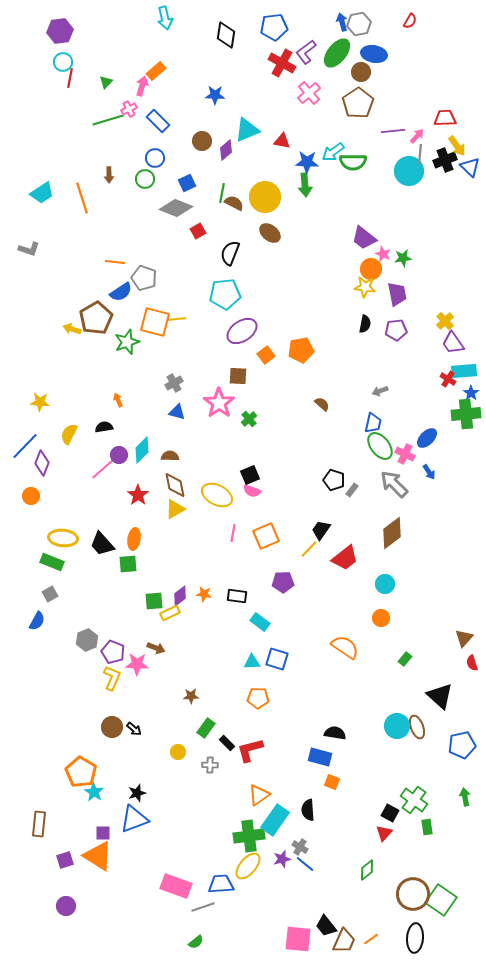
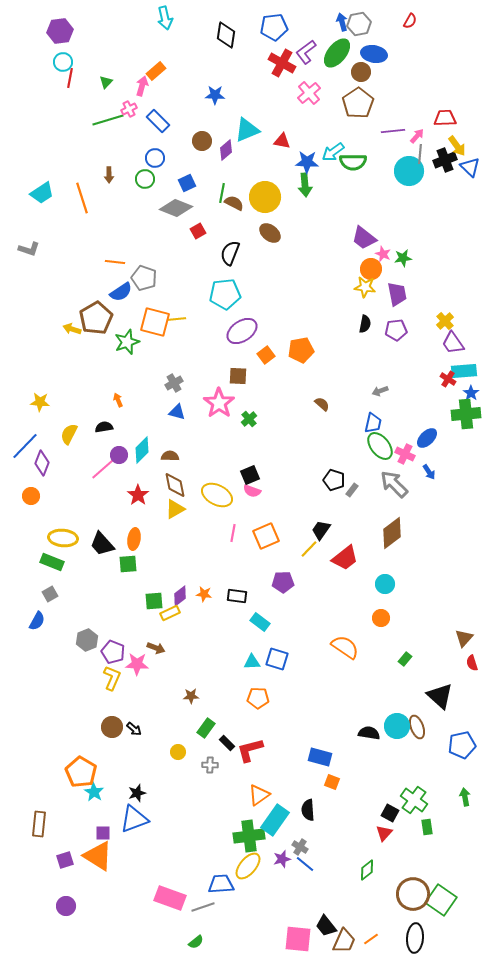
black semicircle at (335, 733): moved 34 px right
pink rectangle at (176, 886): moved 6 px left, 12 px down
